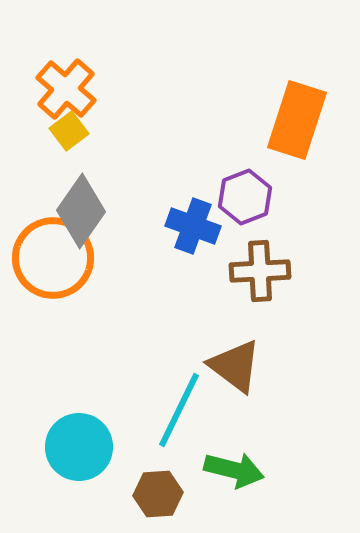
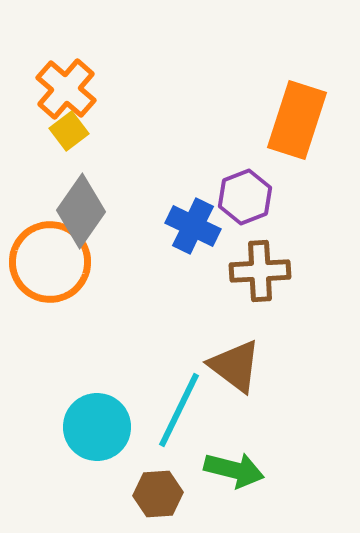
blue cross: rotated 6 degrees clockwise
orange circle: moved 3 px left, 4 px down
cyan circle: moved 18 px right, 20 px up
